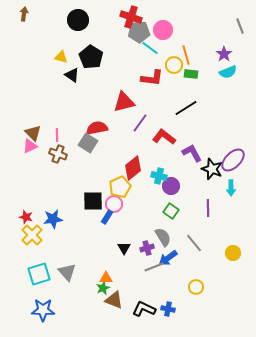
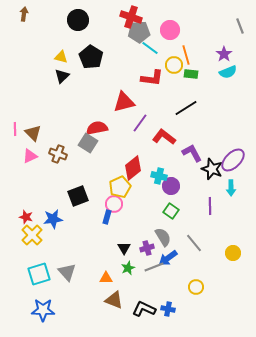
pink circle at (163, 30): moved 7 px right
black triangle at (72, 75): moved 10 px left, 1 px down; rotated 42 degrees clockwise
pink line at (57, 135): moved 42 px left, 6 px up
pink triangle at (30, 146): moved 10 px down
black square at (93, 201): moved 15 px left, 5 px up; rotated 20 degrees counterclockwise
purple line at (208, 208): moved 2 px right, 2 px up
blue rectangle at (107, 217): rotated 16 degrees counterclockwise
green star at (103, 288): moved 25 px right, 20 px up
